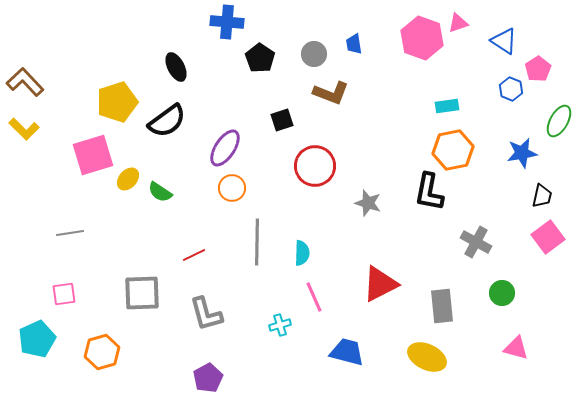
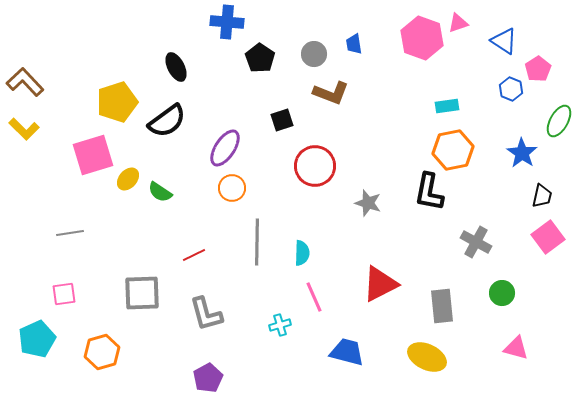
blue star at (522, 153): rotated 28 degrees counterclockwise
